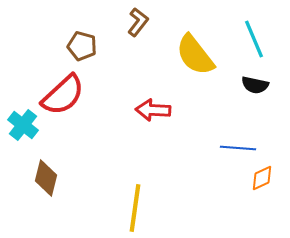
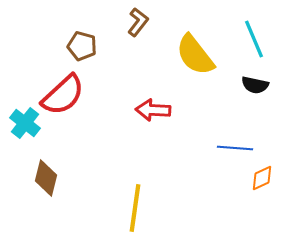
cyan cross: moved 2 px right, 2 px up
blue line: moved 3 px left
